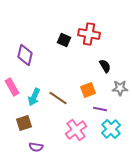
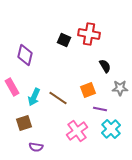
pink cross: moved 1 px right, 1 px down
